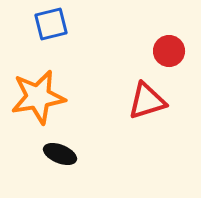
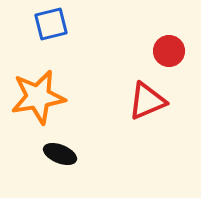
red triangle: rotated 6 degrees counterclockwise
